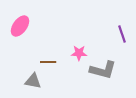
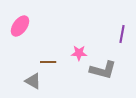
purple line: rotated 30 degrees clockwise
gray triangle: rotated 18 degrees clockwise
